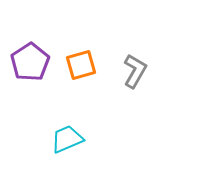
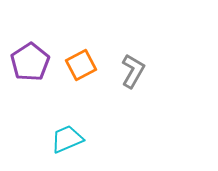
orange square: rotated 12 degrees counterclockwise
gray L-shape: moved 2 px left
